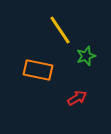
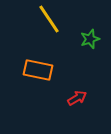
yellow line: moved 11 px left, 11 px up
green star: moved 4 px right, 17 px up
